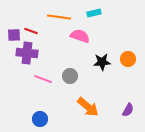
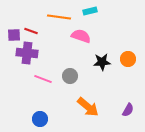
cyan rectangle: moved 4 px left, 2 px up
pink semicircle: moved 1 px right
